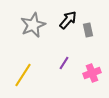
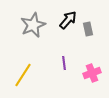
gray rectangle: moved 1 px up
purple line: rotated 40 degrees counterclockwise
